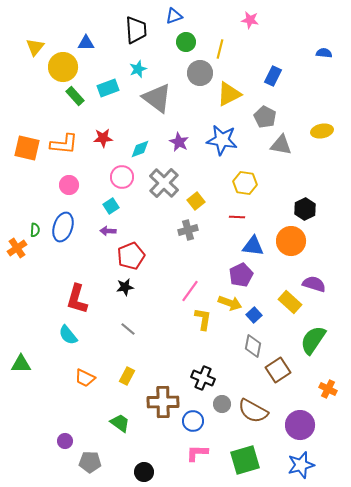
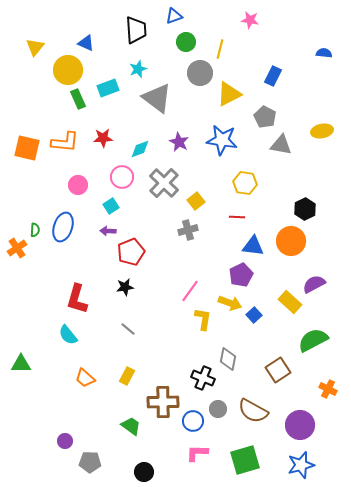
blue triangle at (86, 43): rotated 24 degrees clockwise
yellow circle at (63, 67): moved 5 px right, 3 px down
green rectangle at (75, 96): moved 3 px right, 3 px down; rotated 18 degrees clockwise
orange L-shape at (64, 144): moved 1 px right, 2 px up
pink circle at (69, 185): moved 9 px right
red pentagon at (131, 256): moved 4 px up
purple semicircle at (314, 284): rotated 45 degrees counterclockwise
green semicircle at (313, 340): rotated 28 degrees clockwise
gray diamond at (253, 346): moved 25 px left, 13 px down
orange trapezoid at (85, 378): rotated 15 degrees clockwise
gray circle at (222, 404): moved 4 px left, 5 px down
green trapezoid at (120, 423): moved 11 px right, 3 px down
